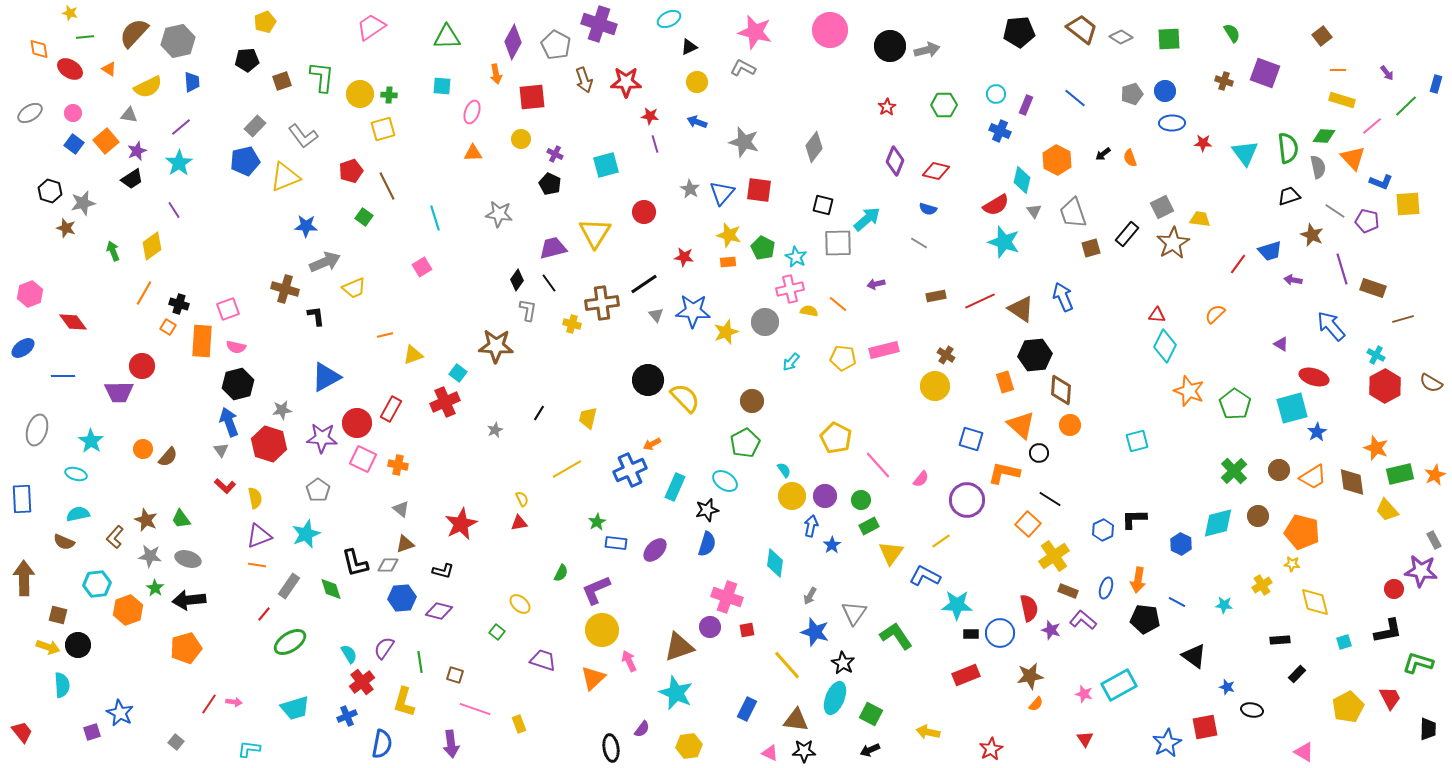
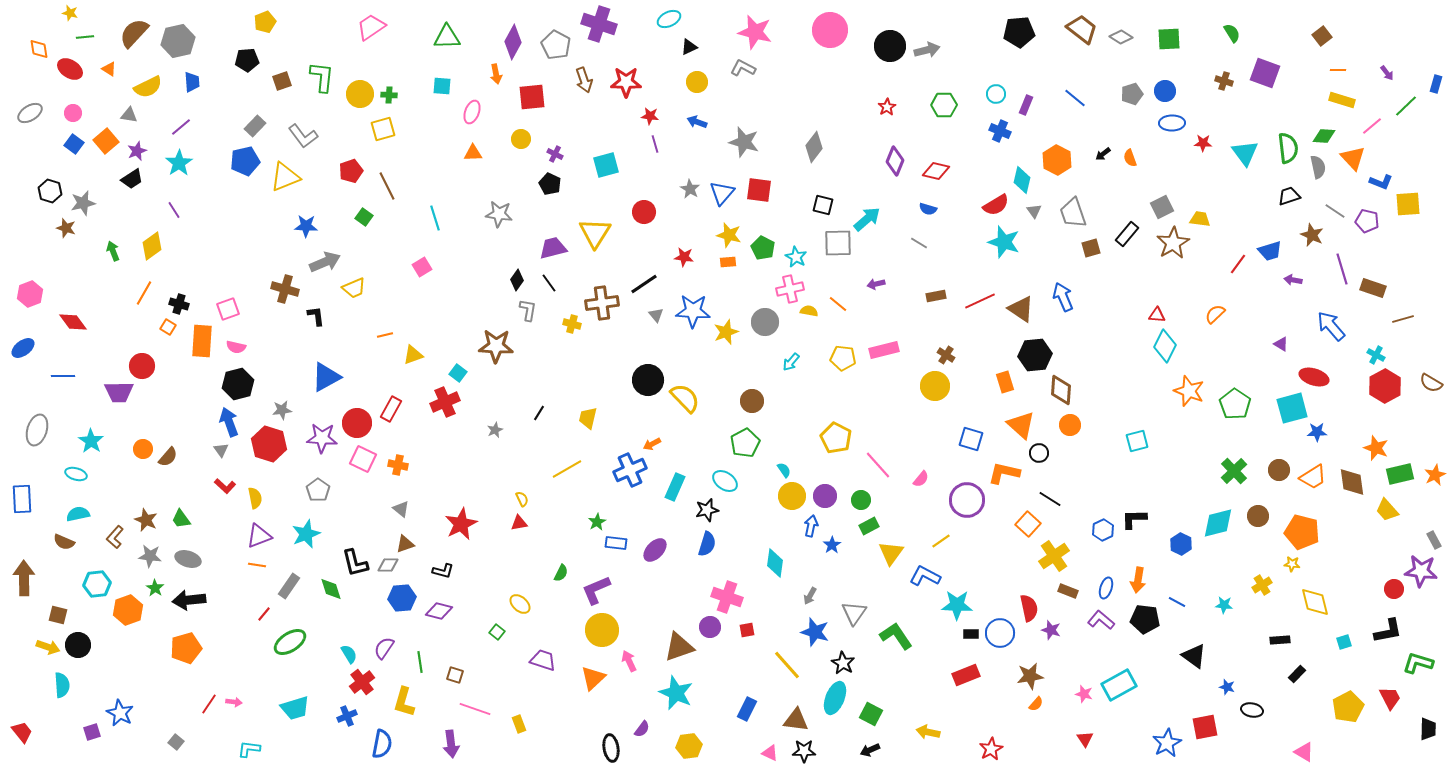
blue star at (1317, 432): rotated 30 degrees clockwise
purple L-shape at (1083, 620): moved 18 px right
